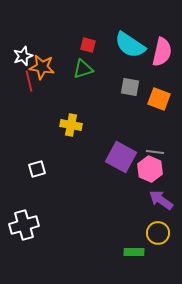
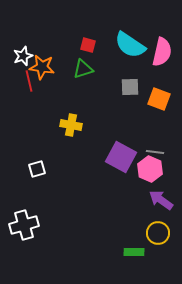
gray square: rotated 12 degrees counterclockwise
